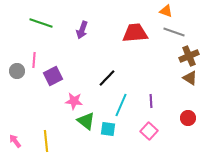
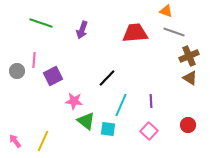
red circle: moved 7 px down
yellow line: moved 3 px left; rotated 30 degrees clockwise
